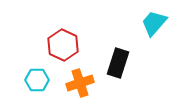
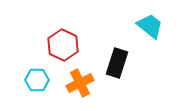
cyan trapezoid: moved 4 px left, 3 px down; rotated 88 degrees clockwise
black rectangle: moved 1 px left
orange cross: rotated 8 degrees counterclockwise
